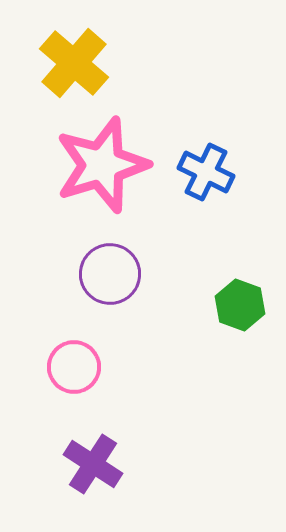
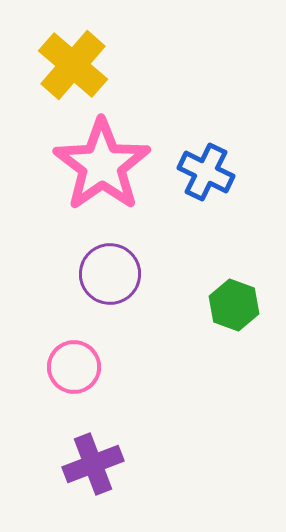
yellow cross: moved 1 px left, 2 px down
pink star: rotated 18 degrees counterclockwise
green hexagon: moved 6 px left
purple cross: rotated 36 degrees clockwise
